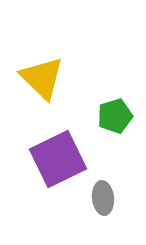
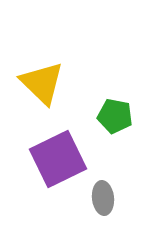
yellow triangle: moved 5 px down
green pentagon: rotated 28 degrees clockwise
